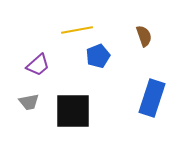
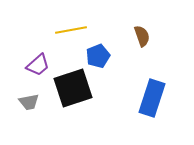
yellow line: moved 6 px left
brown semicircle: moved 2 px left
black square: moved 23 px up; rotated 18 degrees counterclockwise
